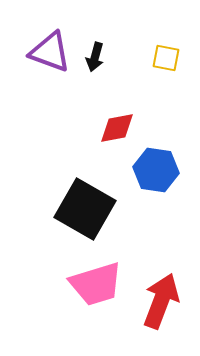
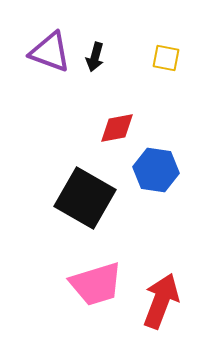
black square: moved 11 px up
